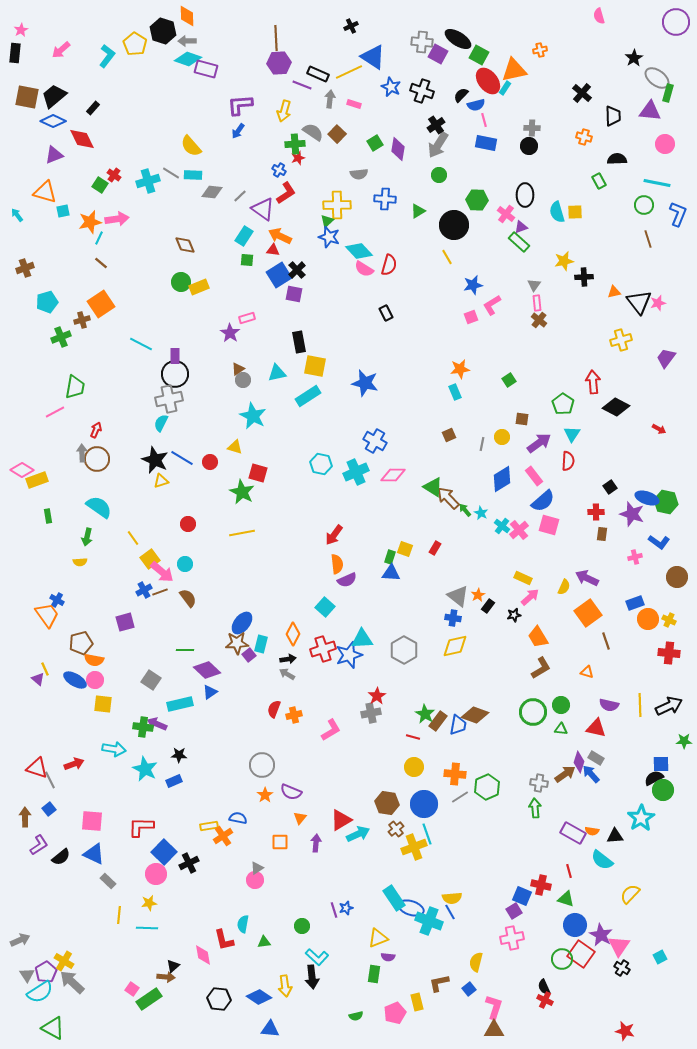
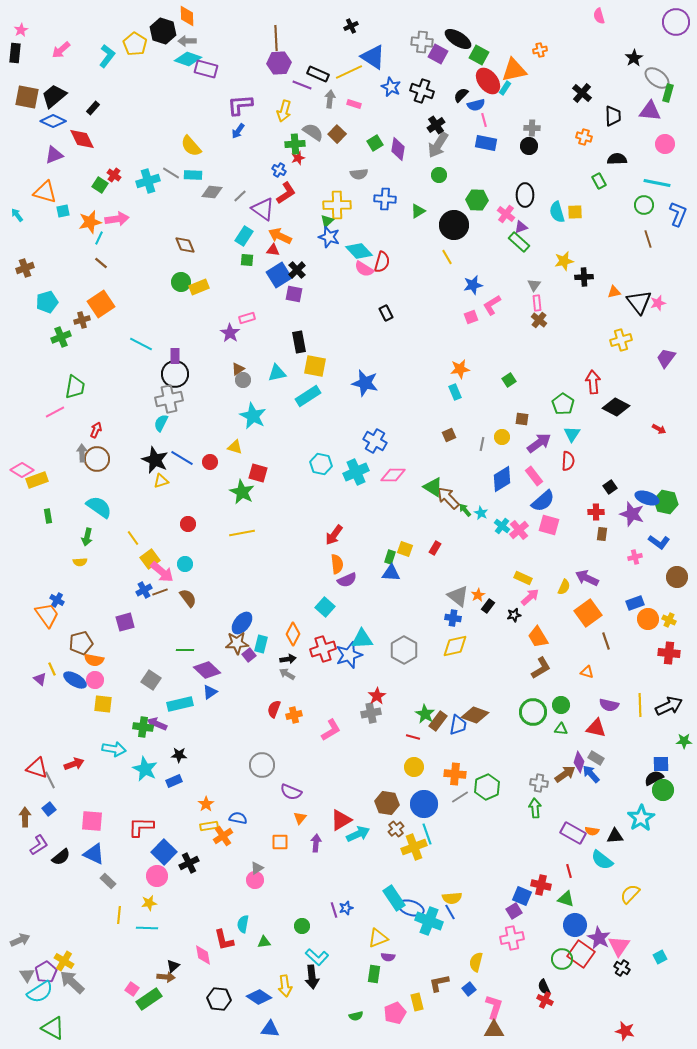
red semicircle at (389, 265): moved 7 px left, 3 px up
yellow line at (45, 669): moved 7 px right
purple triangle at (38, 679): moved 2 px right
orange star at (265, 795): moved 59 px left, 9 px down
pink circle at (156, 874): moved 1 px right, 2 px down
purple star at (601, 935): moved 2 px left, 3 px down
